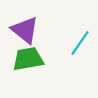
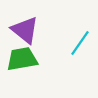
green trapezoid: moved 6 px left
